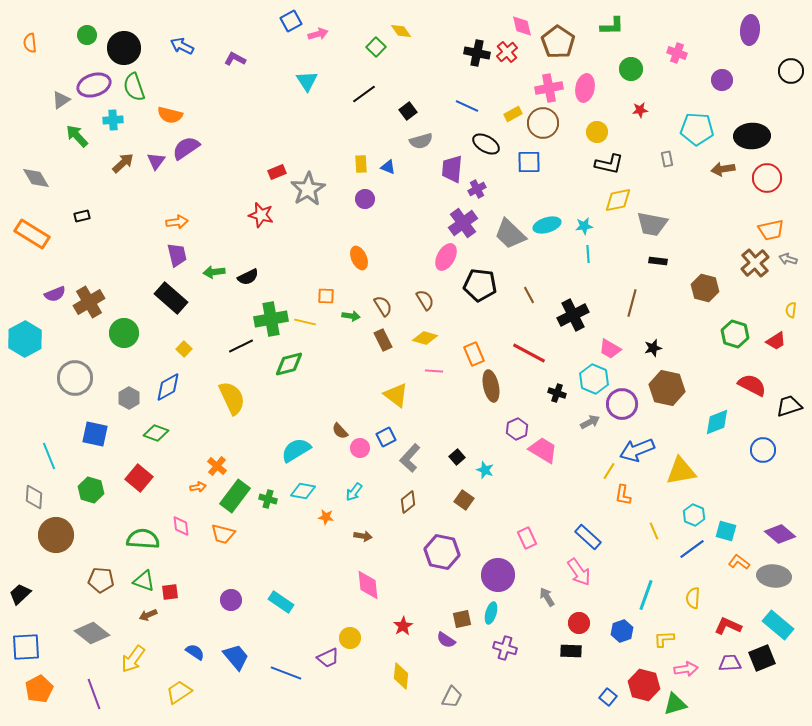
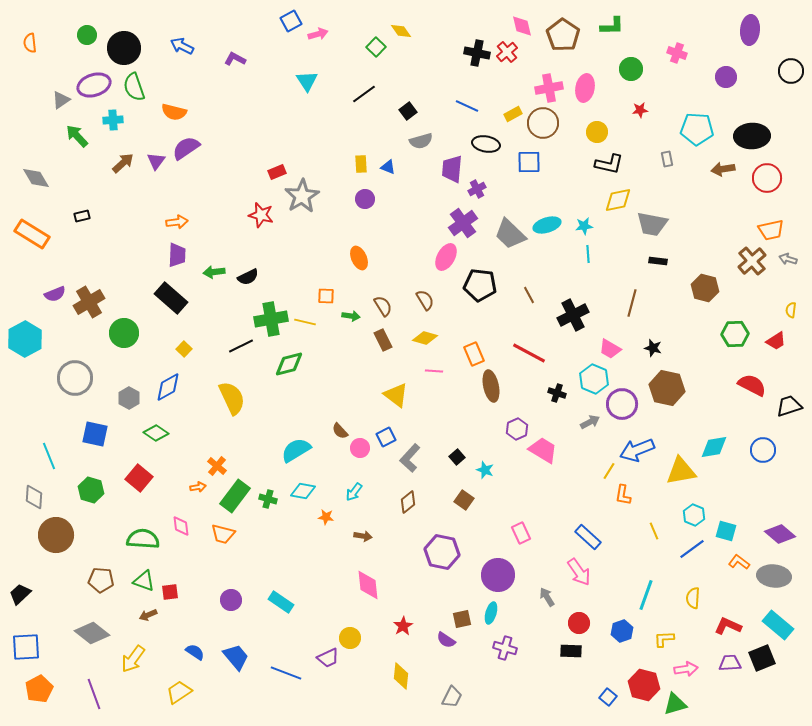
brown pentagon at (558, 42): moved 5 px right, 7 px up
purple circle at (722, 80): moved 4 px right, 3 px up
orange semicircle at (170, 115): moved 4 px right, 3 px up
black ellipse at (486, 144): rotated 20 degrees counterclockwise
gray star at (308, 189): moved 6 px left, 7 px down
purple trapezoid at (177, 255): rotated 15 degrees clockwise
brown cross at (755, 263): moved 3 px left, 2 px up
green hexagon at (735, 334): rotated 20 degrees counterclockwise
black star at (653, 348): rotated 30 degrees clockwise
cyan diamond at (717, 422): moved 3 px left, 25 px down; rotated 12 degrees clockwise
green diamond at (156, 433): rotated 15 degrees clockwise
pink rectangle at (527, 538): moved 6 px left, 5 px up
